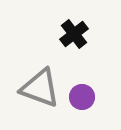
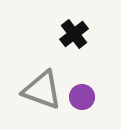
gray triangle: moved 2 px right, 2 px down
